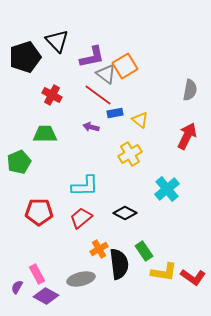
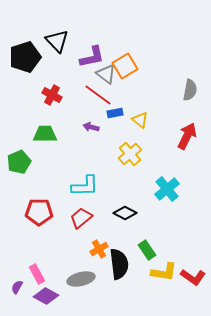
yellow cross: rotated 10 degrees counterclockwise
green rectangle: moved 3 px right, 1 px up
